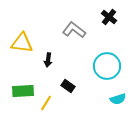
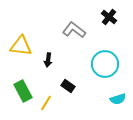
yellow triangle: moved 1 px left, 3 px down
cyan circle: moved 2 px left, 2 px up
green rectangle: rotated 65 degrees clockwise
